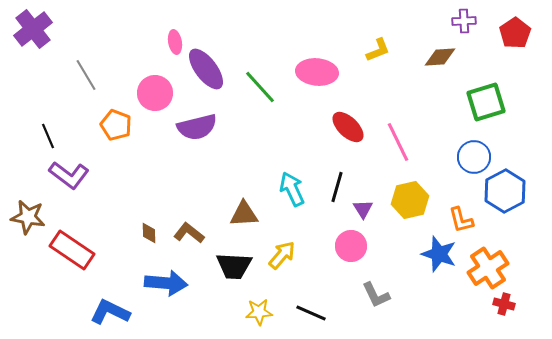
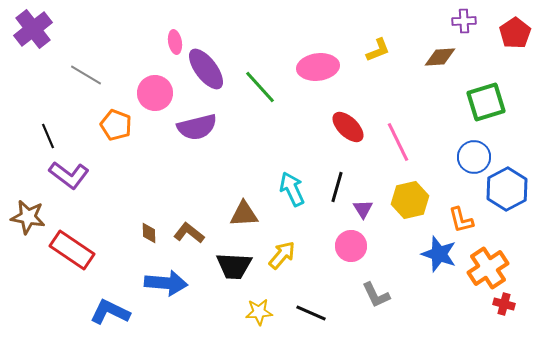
pink ellipse at (317, 72): moved 1 px right, 5 px up; rotated 12 degrees counterclockwise
gray line at (86, 75): rotated 28 degrees counterclockwise
blue hexagon at (505, 191): moved 2 px right, 2 px up
